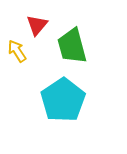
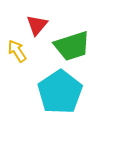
green trapezoid: rotated 93 degrees counterclockwise
cyan pentagon: moved 3 px left, 8 px up
